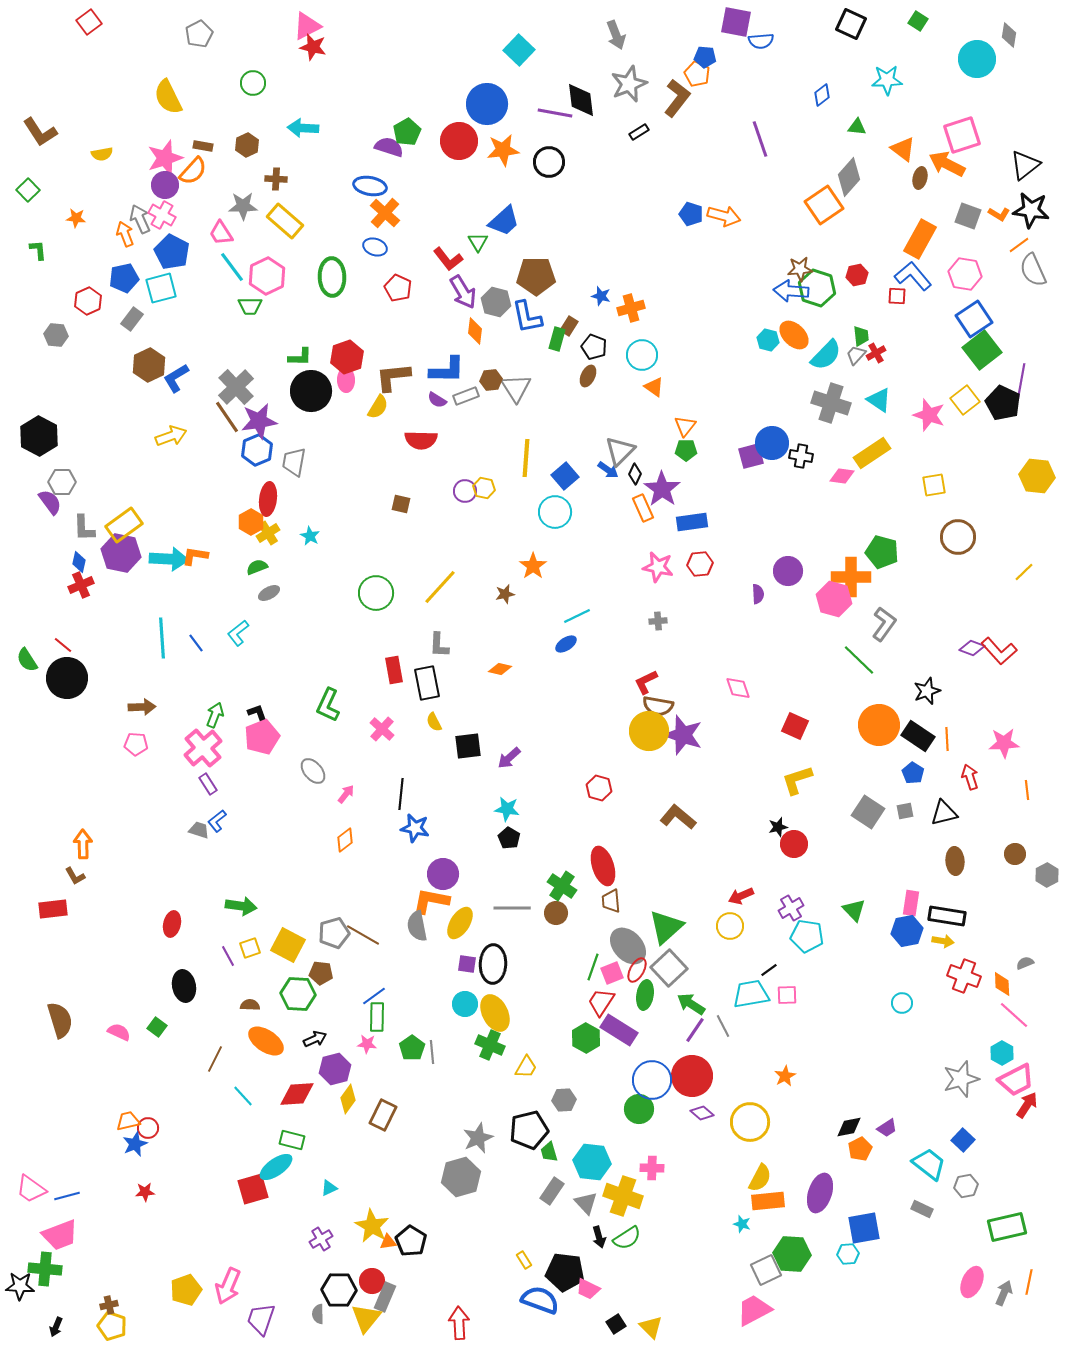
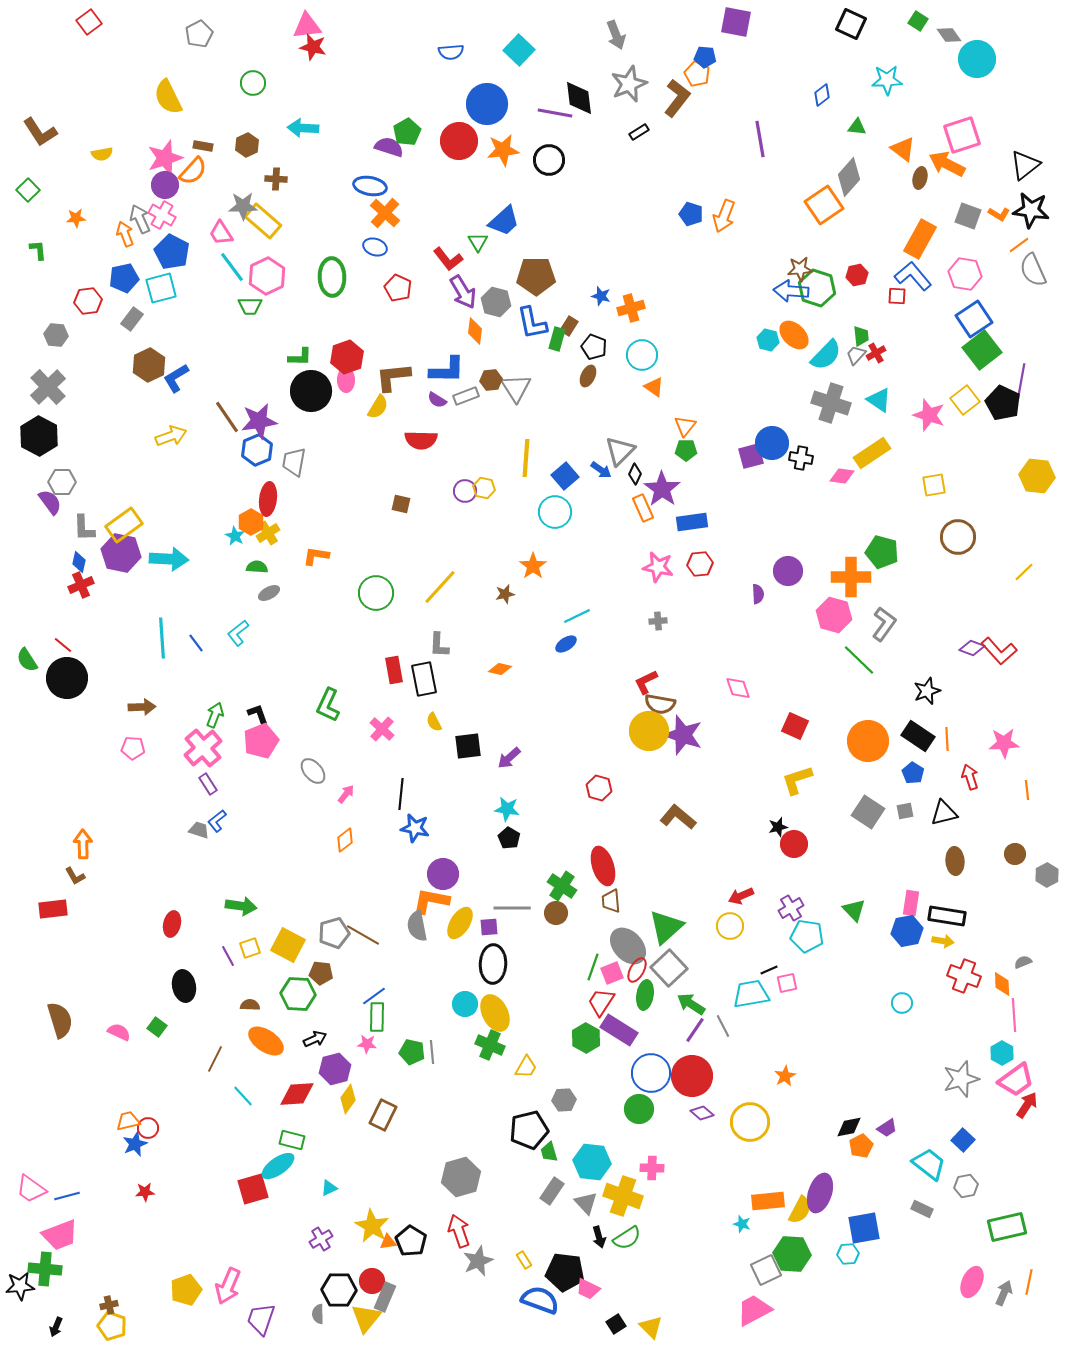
pink triangle at (307, 26): rotated 20 degrees clockwise
gray diamond at (1009, 35): moved 60 px left; rotated 45 degrees counterclockwise
blue semicircle at (761, 41): moved 310 px left, 11 px down
black diamond at (581, 100): moved 2 px left, 2 px up
purple line at (760, 139): rotated 9 degrees clockwise
black circle at (549, 162): moved 2 px up
orange arrow at (724, 216): rotated 96 degrees clockwise
orange star at (76, 218): rotated 12 degrees counterclockwise
yellow rectangle at (285, 221): moved 22 px left
red hexagon at (88, 301): rotated 16 degrees clockwise
blue L-shape at (527, 317): moved 5 px right, 6 px down
gray cross at (236, 387): moved 188 px left
black cross at (801, 456): moved 2 px down
blue arrow at (608, 470): moved 7 px left
cyan star at (310, 536): moved 75 px left
orange L-shape at (195, 556): moved 121 px right
green semicircle at (257, 567): rotated 25 degrees clockwise
pink hexagon at (834, 599): moved 16 px down
black rectangle at (427, 683): moved 3 px left, 4 px up
brown semicircle at (658, 706): moved 2 px right, 2 px up
orange circle at (879, 725): moved 11 px left, 16 px down
pink pentagon at (262, 737): moved 1 px left, 4 px down
pink pentagon at (136, 744): moved 3 px left, 4 px down
gray semicircle at (1025, 963): moved 2 px left, 1 px up
purple square at (467, 964): moved 22 px right, 37 px up; rotated 12 degrees counterclockwise
black line at (769, 970): rotated 12 degrees clockwise
pink square at (787, 995): moved 12 px up; rotated 10 degrees counterclockwise
pink line at (1014, 1015): rotated 44 degrees clockwise
green pentagon at (412, 1048): moved 4 px down; rotated 25 degrees counterclockwise
blue circle at (652, 1080): moved 1 px left, 7 px up
pink trapezoid at (1016, 1080): rotated 9 degrees counterclockwise
gray star at (478, 1138): moved 123 px down
orange pentagon at (860, 1149): moved 1 px right, 3 px up
cyan ellipse at (276, 1167): moved 2 px right, 1 px up
yellow semicircle at (760, 1178): moved 40 px right, 32 px down
black star at (20, 1286): rotated 8 degrees counterclockwise
red arrow at (459, 1323): moved 92 px up; rotated 16 degrees counterclockwise
